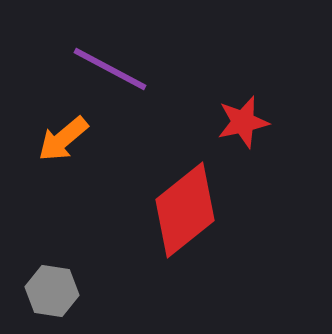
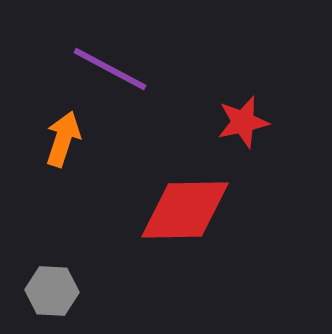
orange arrow: rotated 148 degrees clockwise
red diamond: rotated 38 degrees clockwise
gray hexagon: rotated 6 degrees counterclockwise
